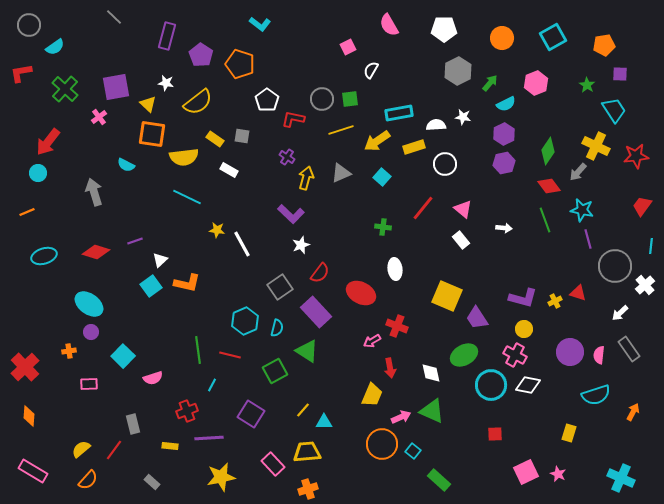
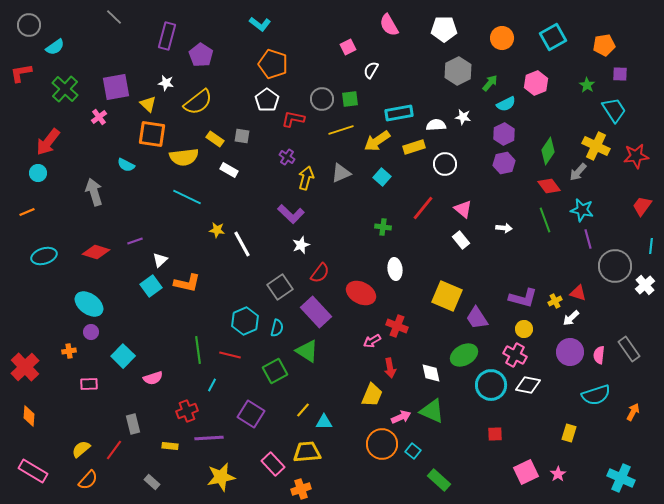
orange pentagon at (240, 64): moved 33 px right
white arrow at (620, 313): moved 49 px left, 5 px down
pink star at (558, 474): rotated 14 degrees clockwise
orange cross at (308, 489): moved 7 px left
